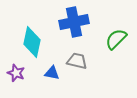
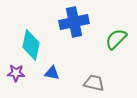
cyan diamond: moved 1 px left, 3 px down
gray trapezoid: moved 17 px right, 22 px down
purple star: rotated 18 degrees counterclockwise
